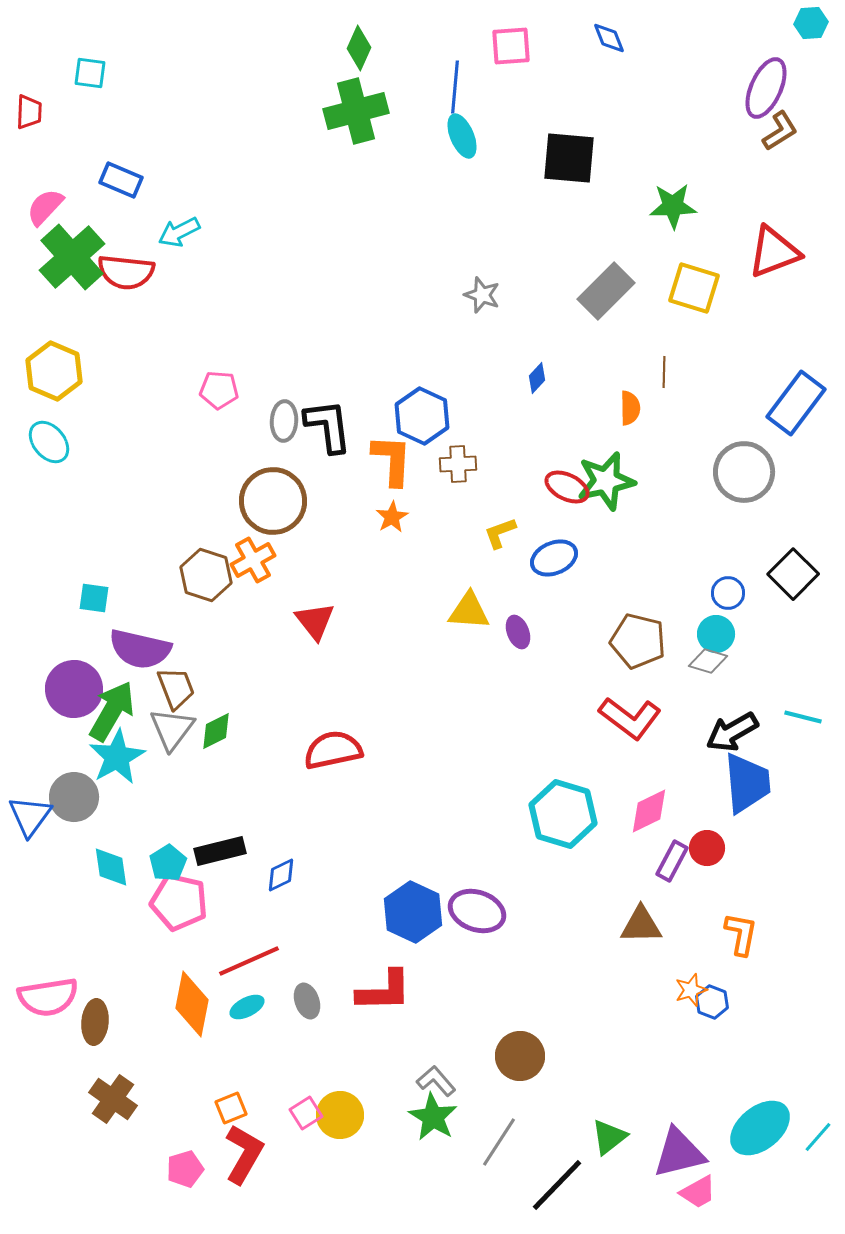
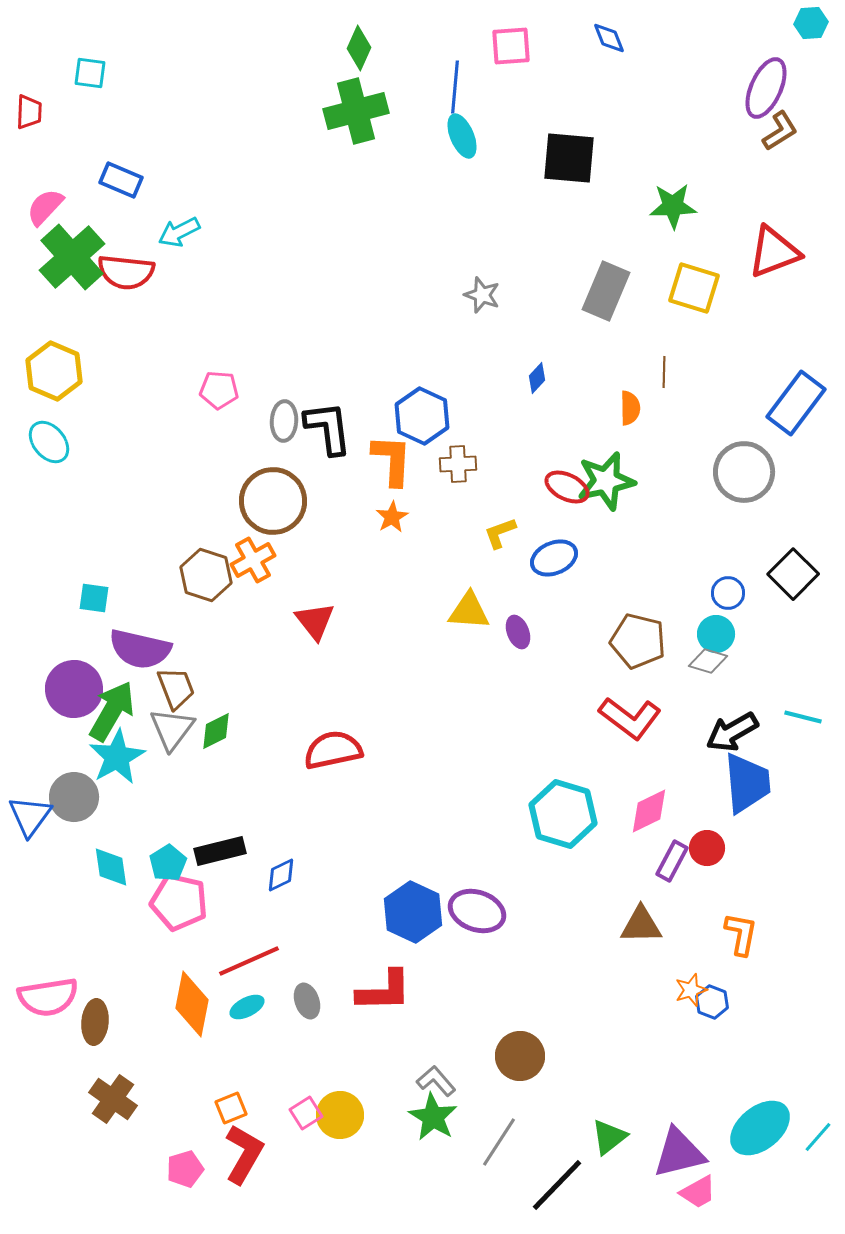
gray rectangle at (606, 291): rotated 22 degrees counterclockwise
black L-shape at (328, 426): moved 2 px down
